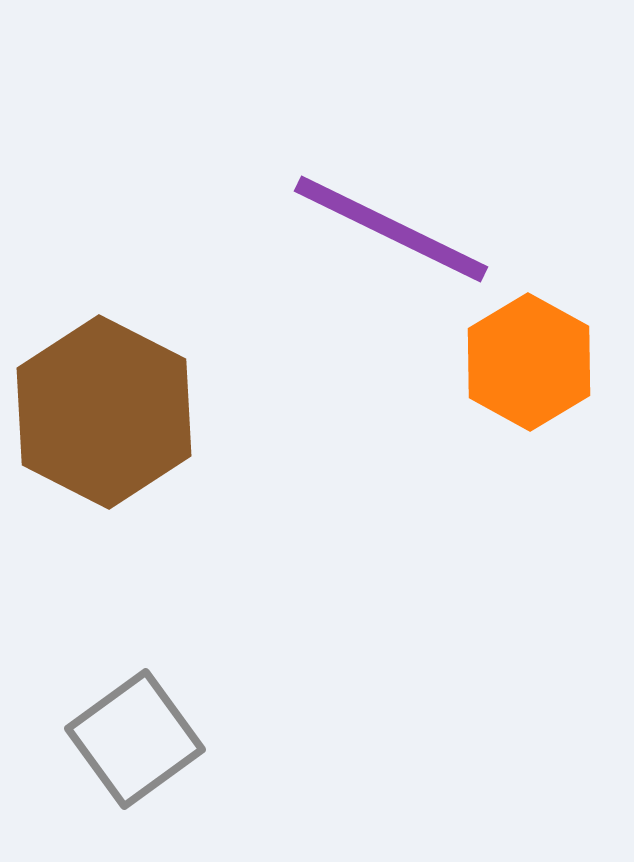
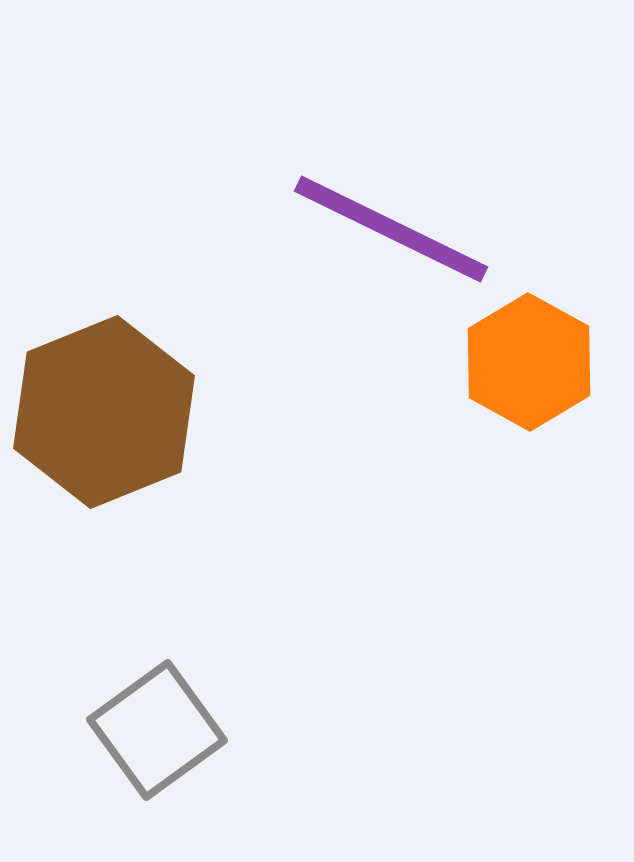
brown hexagon: rotated 11 degrees clockwise
gray square: moved 22 px right, 9 px up
